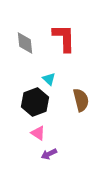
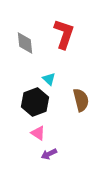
red L-shape: moved 4 px up; rotated 20 degrees clockwise
